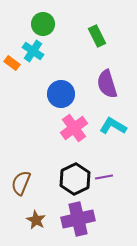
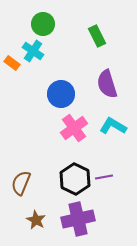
black hexagon: rotated 8 degrees counterclockwise
